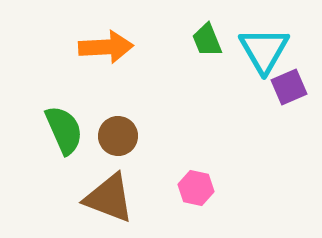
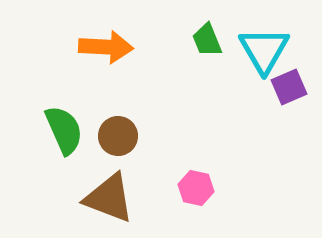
orange arrow: rotated 6 degrees clockwise
